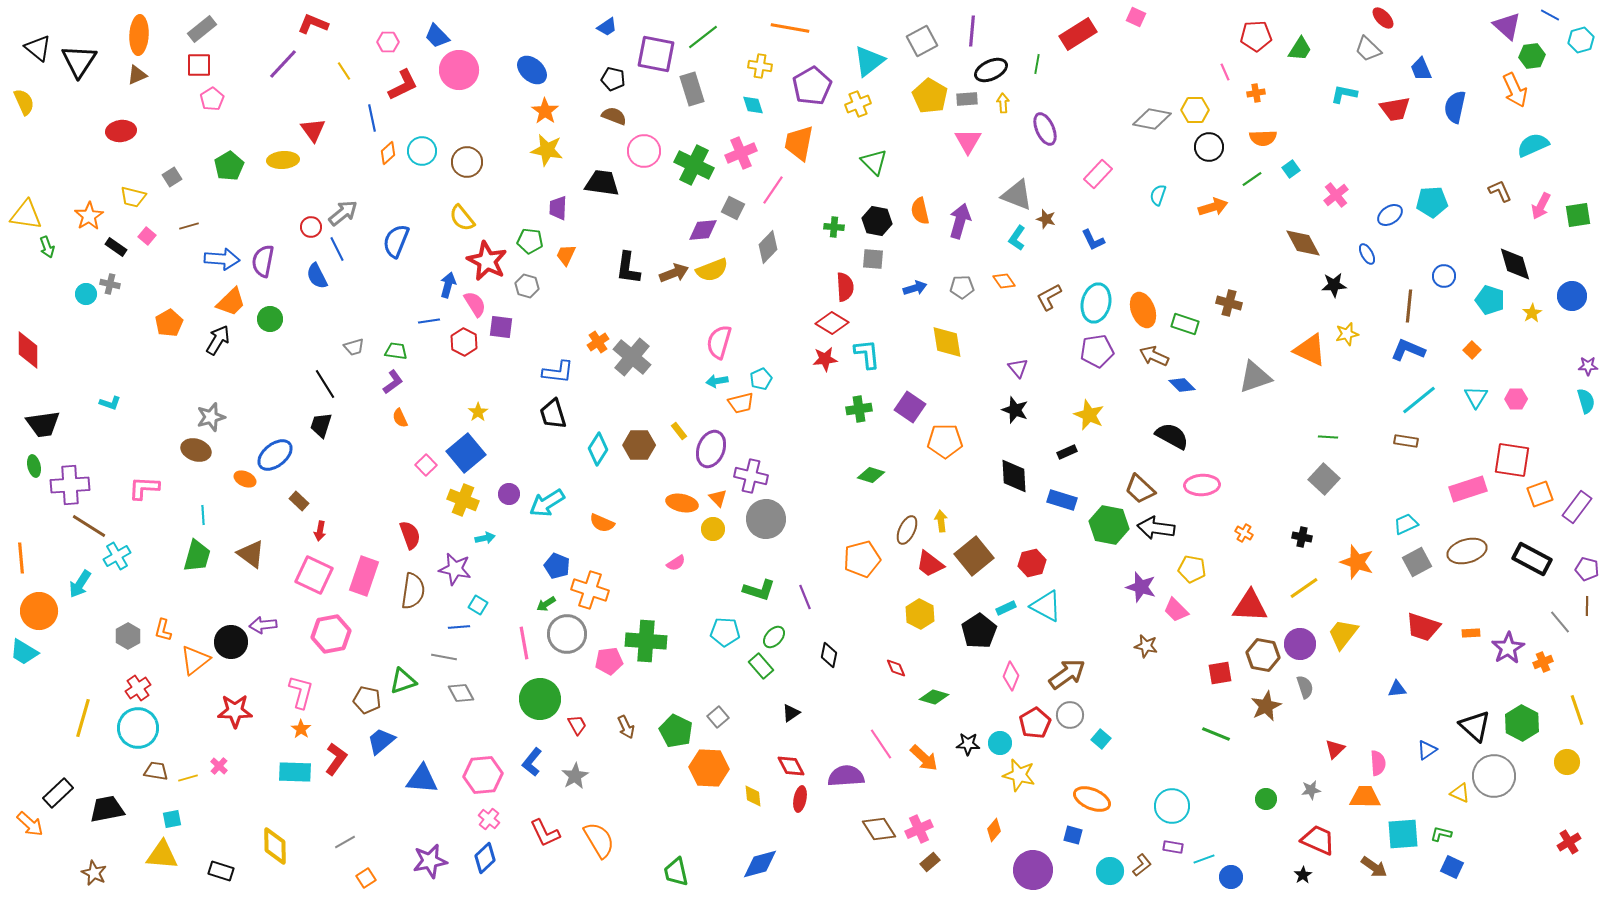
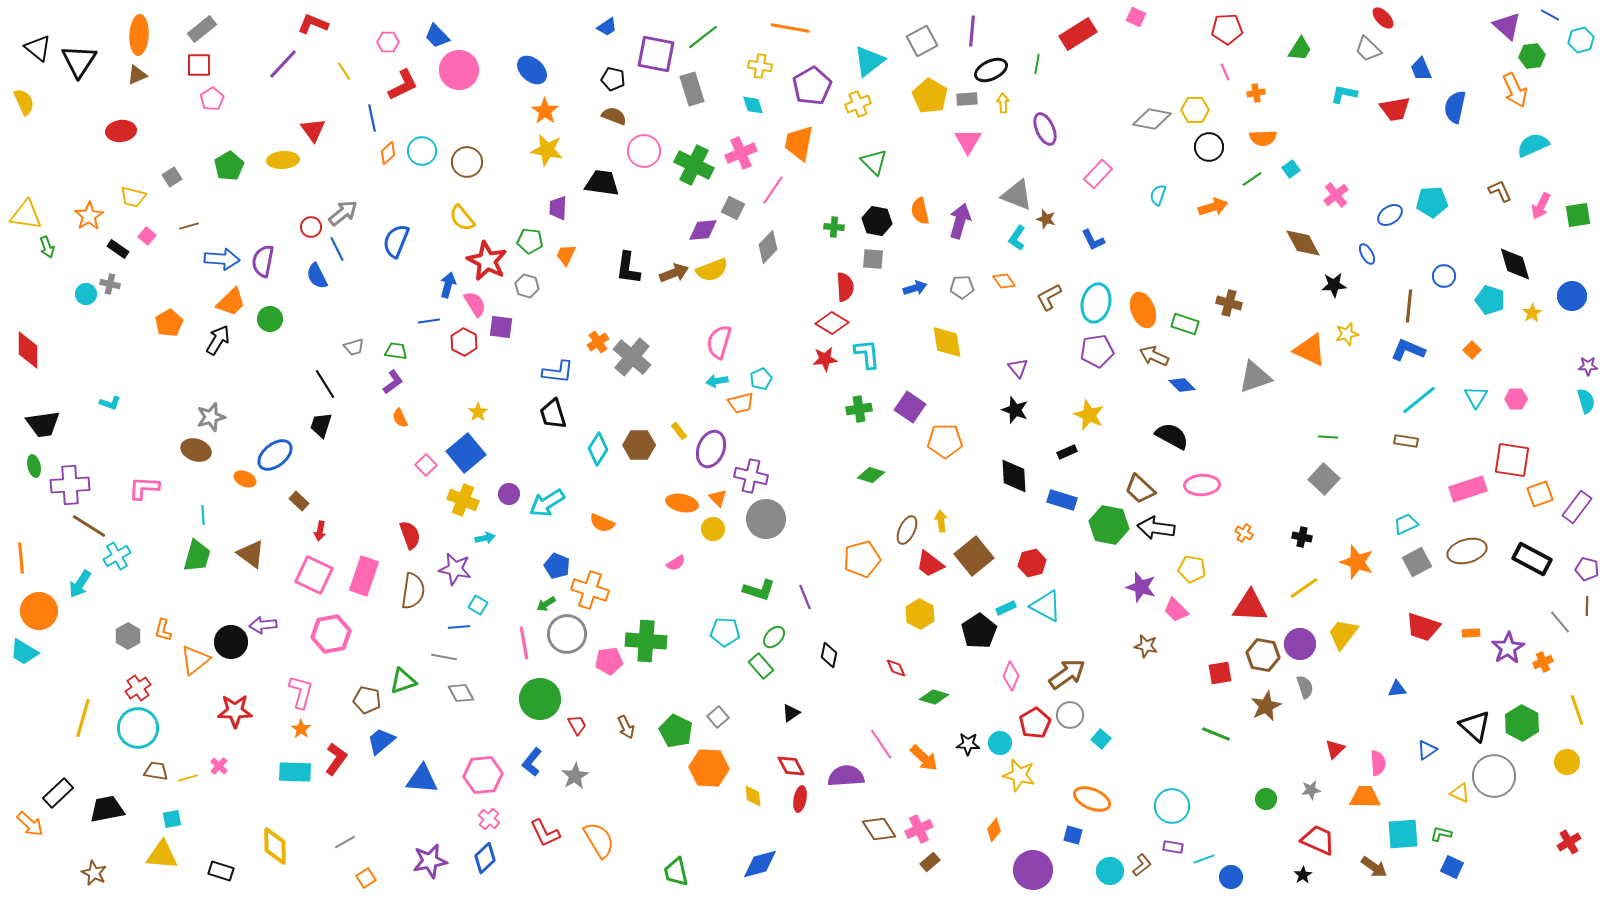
red pentagon at (1256, 36): moved 29 px left, 7 px up
black rectangle at (116, 247): moved 2 px right, 2 px down
